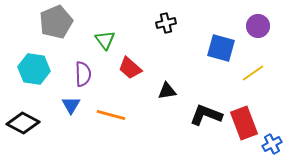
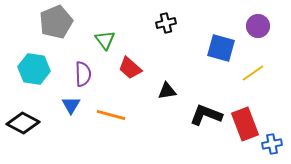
red rectangle: moved 1 px right, 1 px down
blue cross: rotated 18 degrees clockwise
